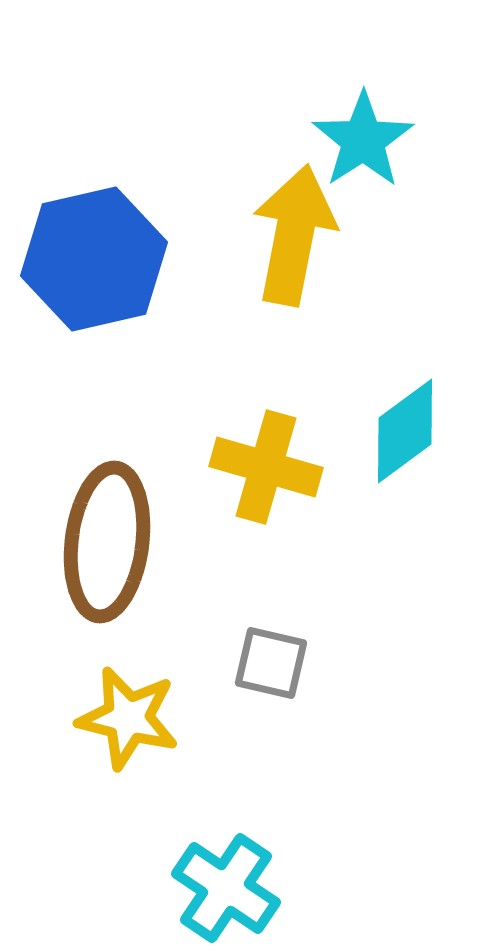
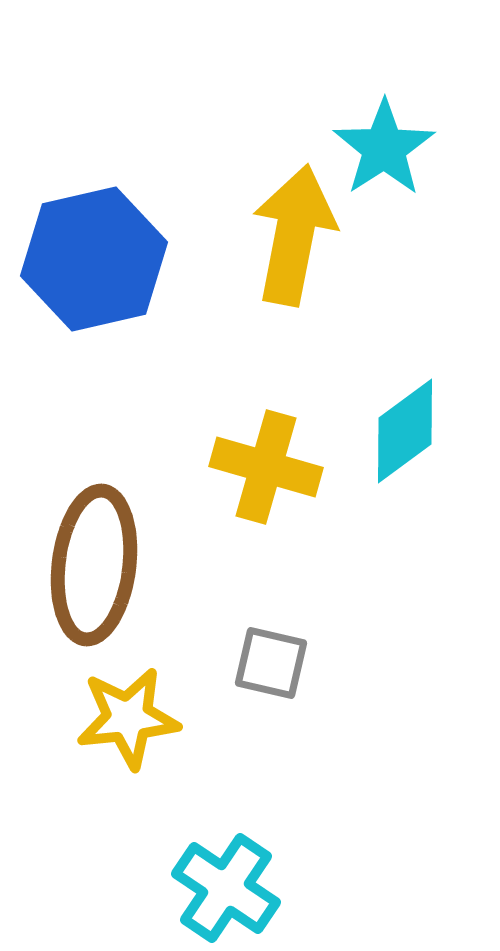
cyan star: moved 21 px right, 8 px down
brown ellipse: moved 13 px left, 23 px down
yellow star: rotated 20 degrees counterclockwise
